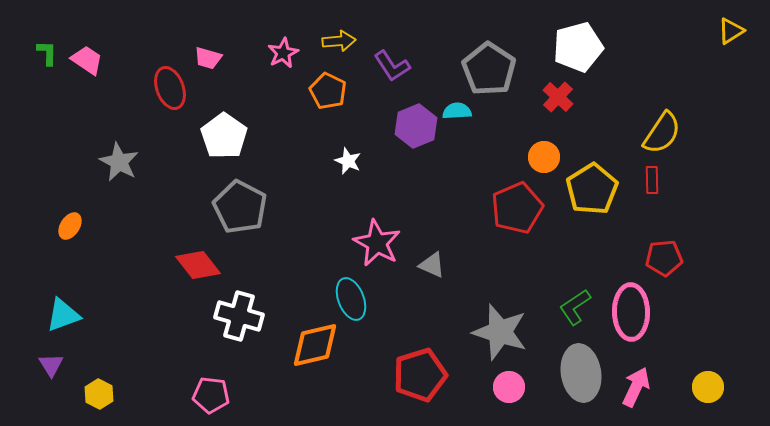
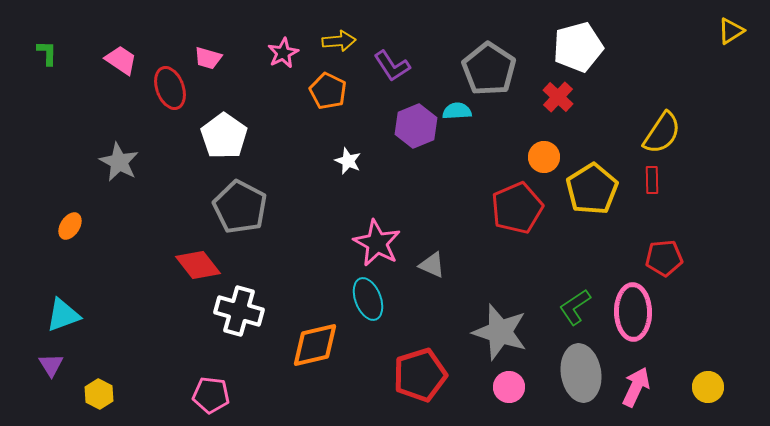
pink trapezoid at (87, 60): moved 34 px right
cyan ellipse at (351, 299): moved 17 px right
pink ellipse at (631, 312): moved 2 px right
white cross at (239, 316): moved 5 px up
